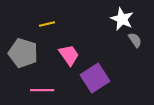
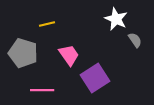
white star: moved 6 px left
